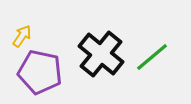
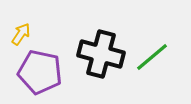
yellow arrow: moved 1 px left, 2 px up
black cross: rotated 24 degrees counterclockwise
